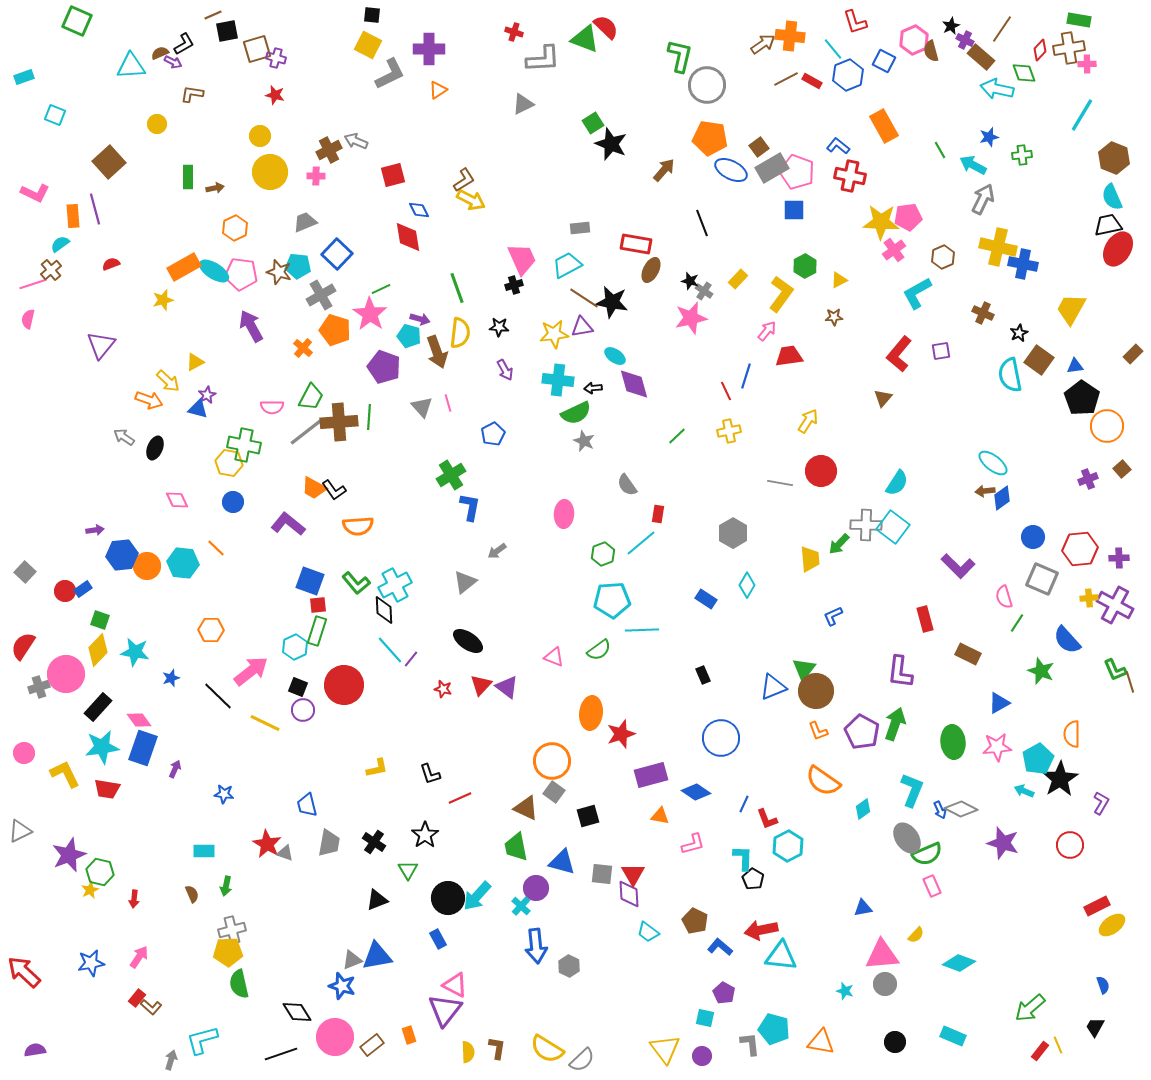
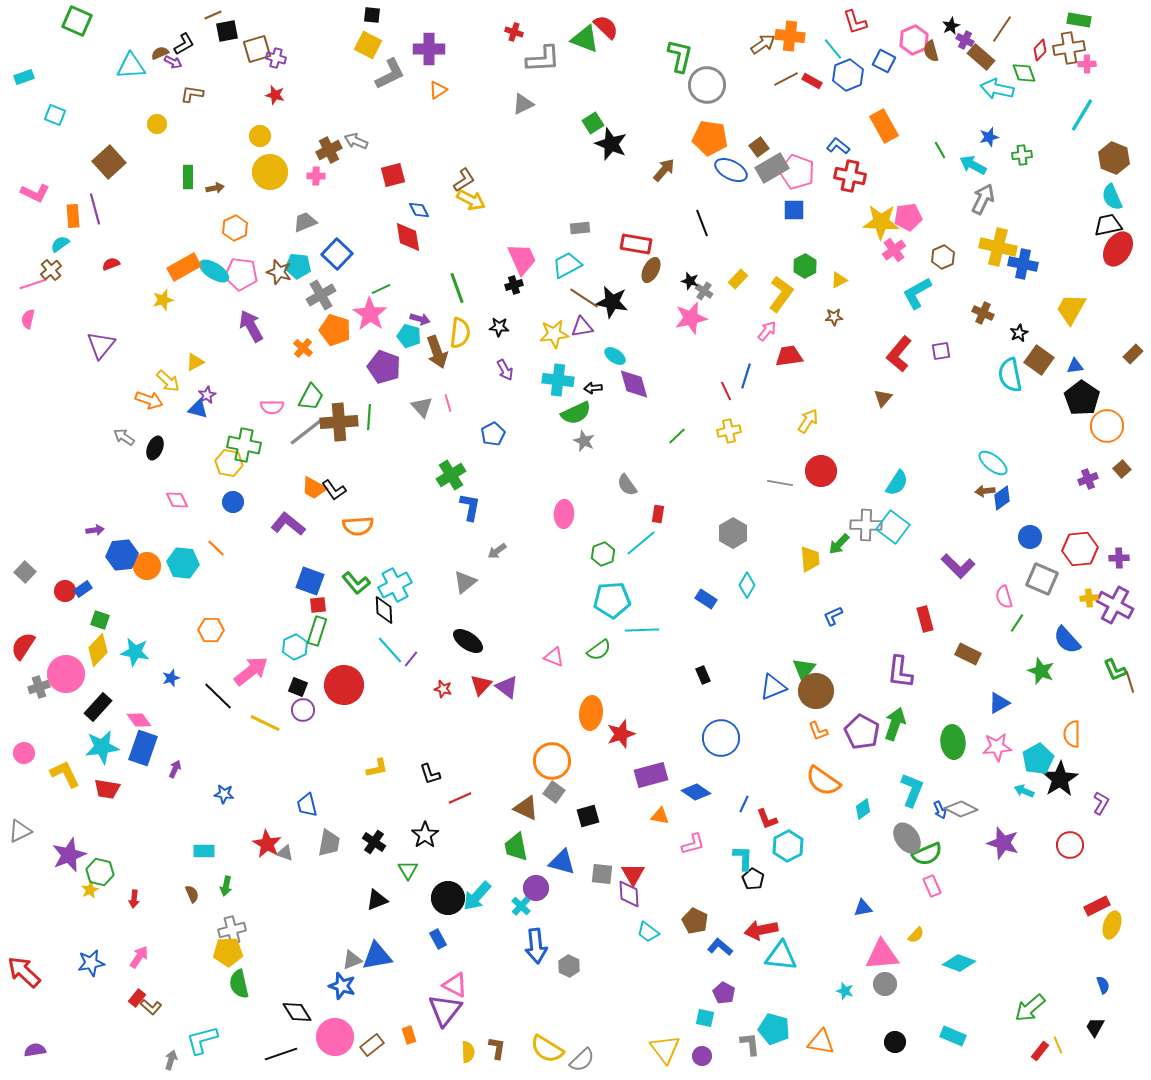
blue circle at (1033, 537): moved 3 px left
yellow ellipse at (1112, 925): rotated 36 degrees counterclockwise
